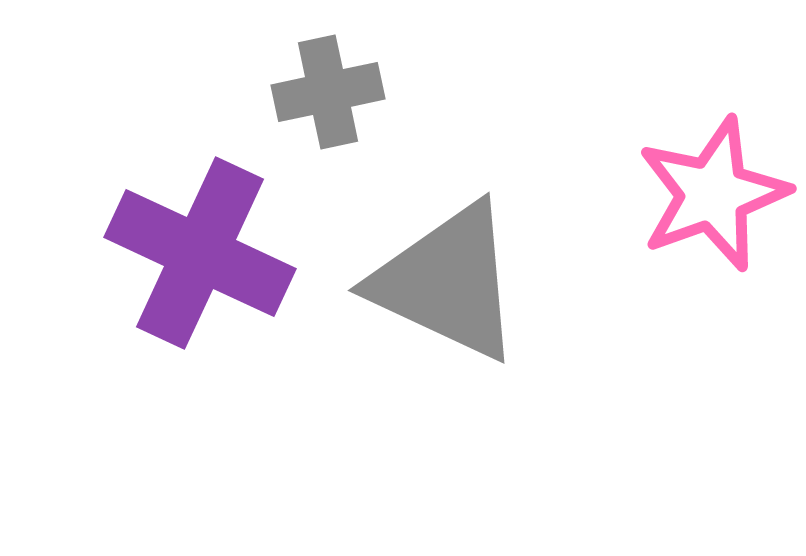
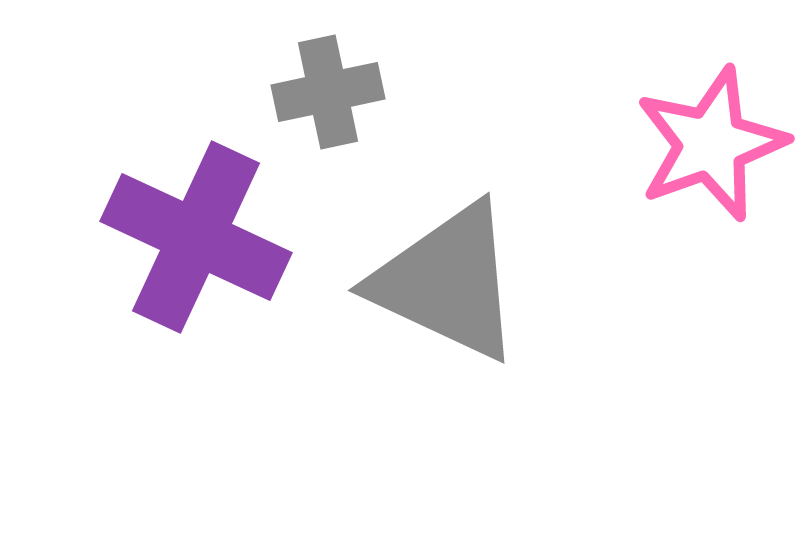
pink star: moved 2 px left, 50 px up
purple cross: moved 4 px left, 16 px up
